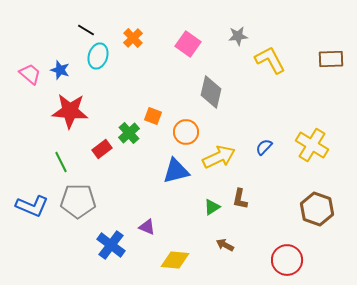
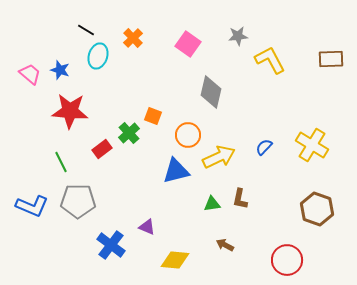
orange circle: moved 2 px right, 3 px down
green triangle: moved 3 px up; rotated 24 degrees clockwise
